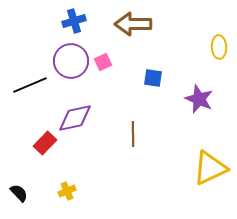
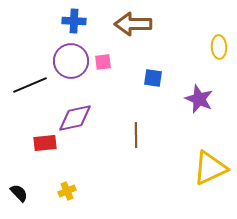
blue cross: rotated 20 degrees clockwise
pink square: rotated 18 degrees clockwise
brown line: moved 3 px right, 1 px down
red rectangle: rotated 40 degrees clockwise
